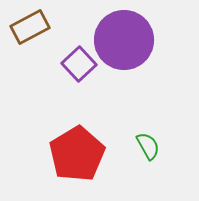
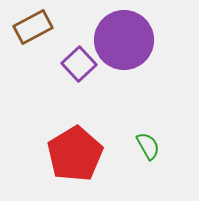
brown rectangle: moved 3 px right
red pentagon: moved 2 px left
